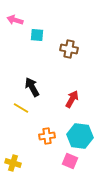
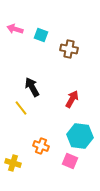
pink arrow: moved 9 px down
cyan square: moved 4 px right; rotated 16 degrees clockwise
yellow line: rotated 21 degrees clockwise
orange cross: moved 6 px left, 10 px down; rotated 28 degrees clockwise
